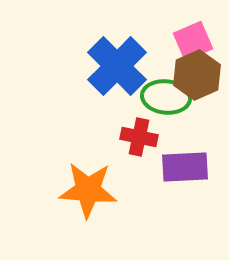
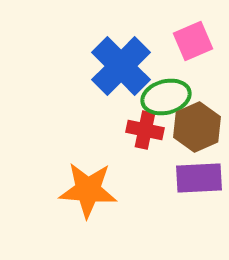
blue cross: moved 4 px right
brown hexagon: moved 52 px down
green ellipse: rotated 21 degrees counterclockwise
red cross: moved 6 px right, 7 px up
purple rectangle: moved 14 px right, 11 px down
